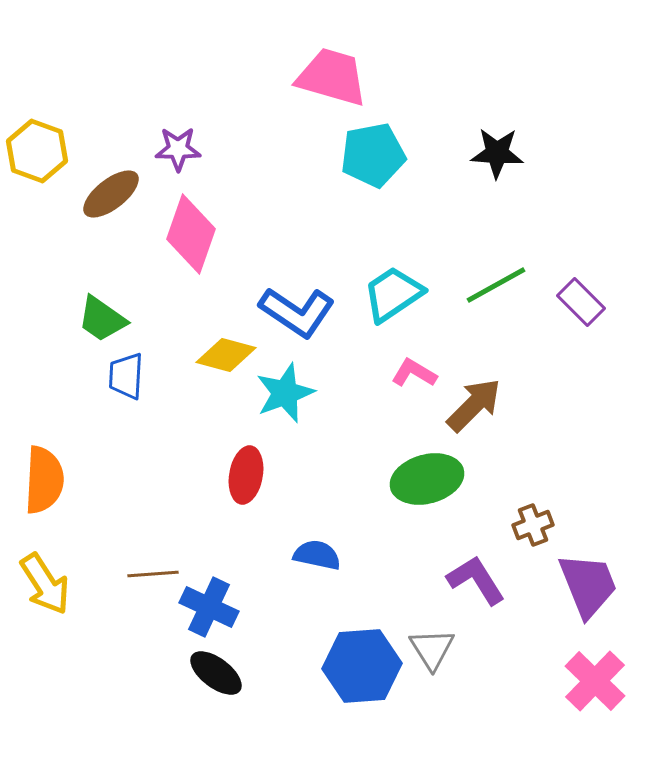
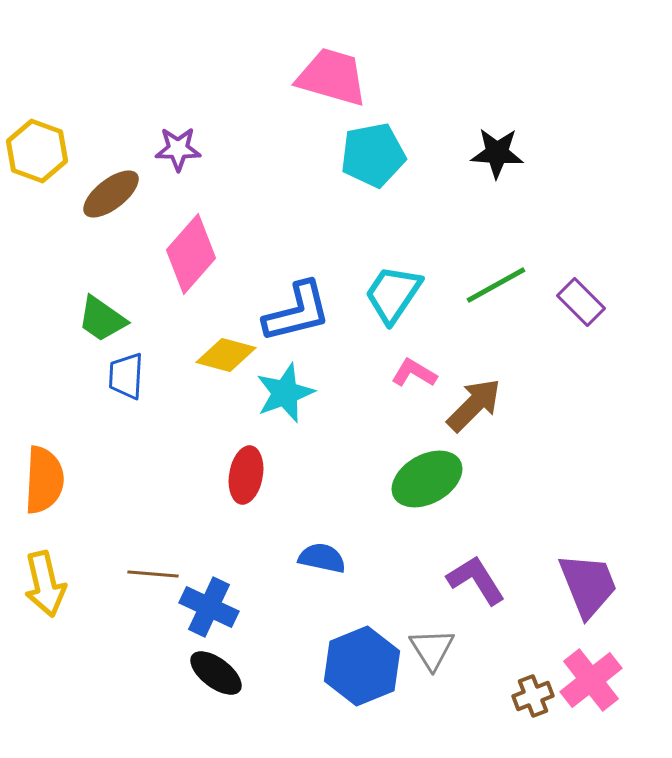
pink diamond: moved 20 px down; rotated 22 degrees clockwise
cyan trapezoid: rotated 22 degrees counterclockwise
blue L-shape: rotated 48 degrees counterclockwise
green ellipse: rotated 14 degrees counterclockwise
brown cross: moved 171 px down
blue semicircle: moved 5 px right, 3 px down
brown line: rotated 9 degrees clockwise
yellow arrow: rotated 20 degrees clockwise
blue hexagon: rotated 18 degrees counterclockwise
pink cross: moved 4 px left, 1 px up; rotated 8 degrees clockwise
